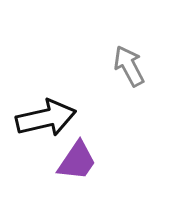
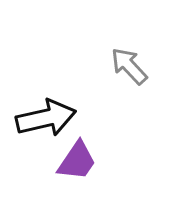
gray arrow: rotated 15 degrees counterclockwise
